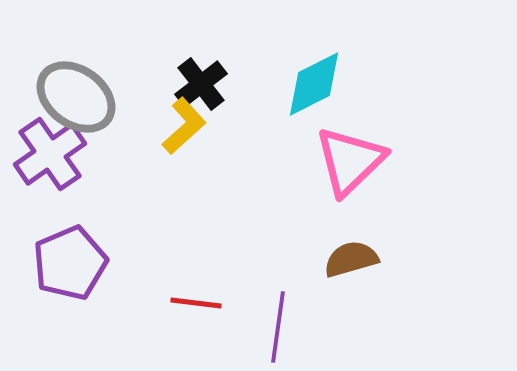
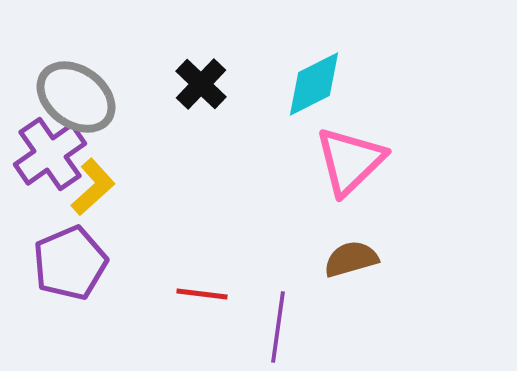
black cross: rotated 8 degrees counterclockwise
yellow L-shape: moved 91 px left, 61 px down
red line: moved 6 px right, 9 px up
